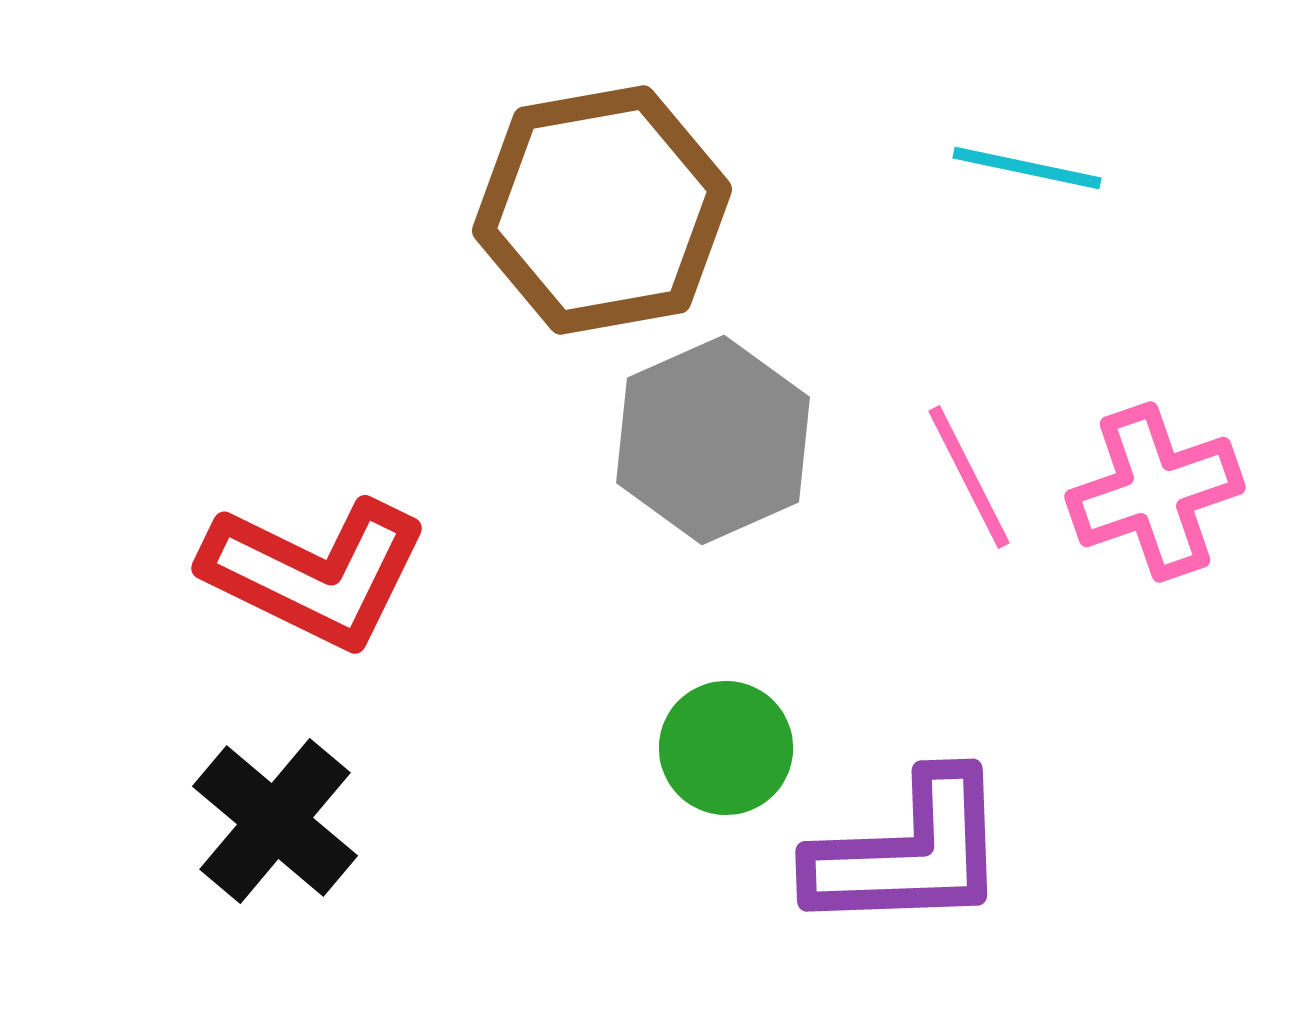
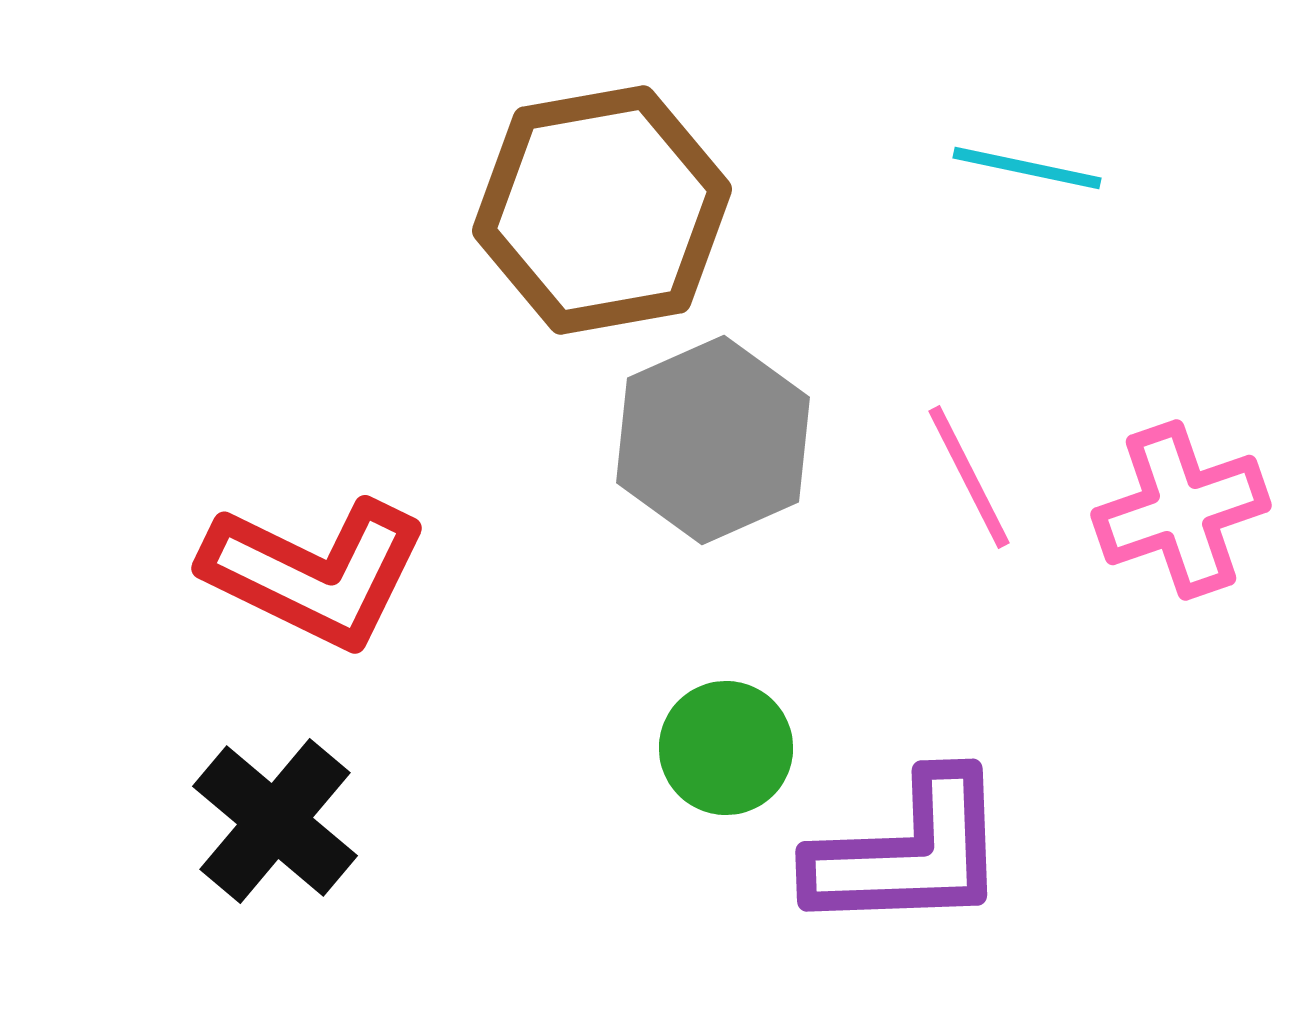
pink cross: moved 26 px right, 18 px down
